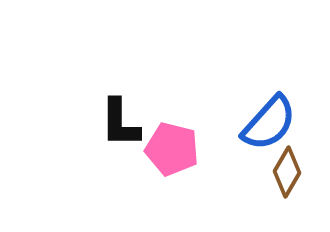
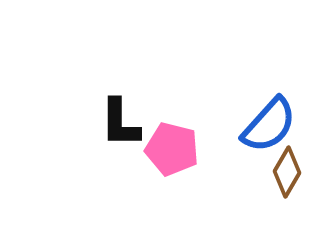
blue semicircle: moved 2 px down
